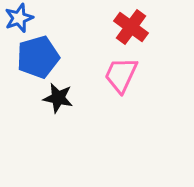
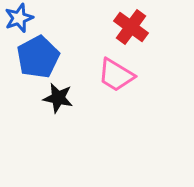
blue pentagon: rotated 12 degrees counterclockwise
pink trapezoid: moved 5 px left; rotated 84 degrees counterclockwise
